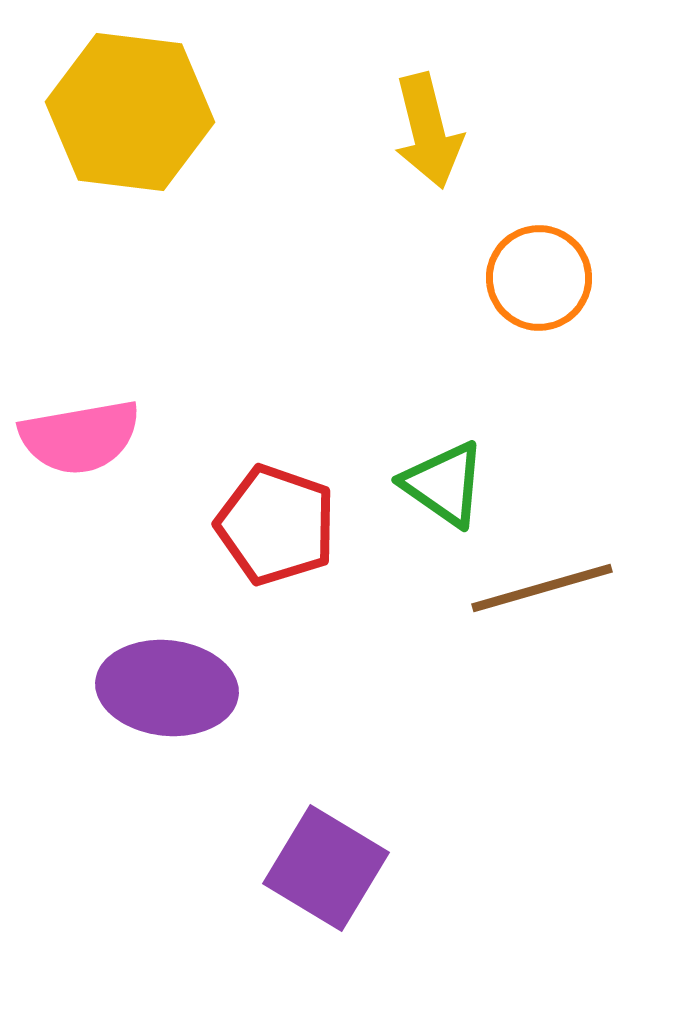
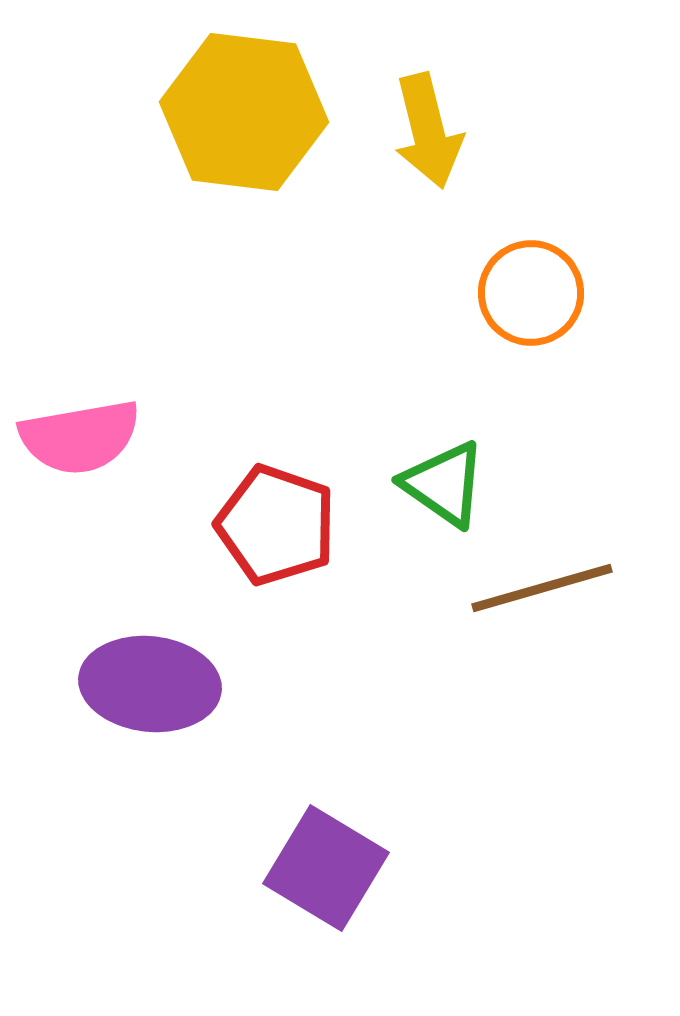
yellow hexagon: moved 114 px right
orange circle: moved 8 px left, 15 px down
purple ellipse: moved 17 px left, 4 px up
